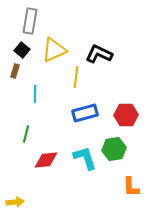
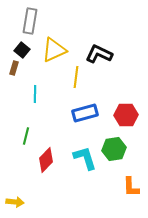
brown rectangle: moved 1 px left, 3 px up
green line: moved 2 px down
red diamond: rotated 40 degrees counterclockwise
yellow arrow: rotated 12 degrees clockwise
